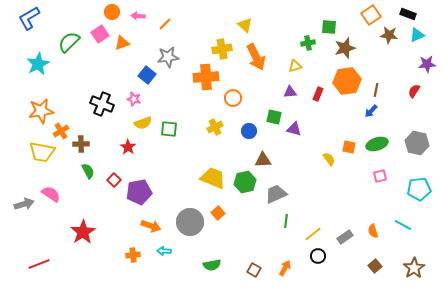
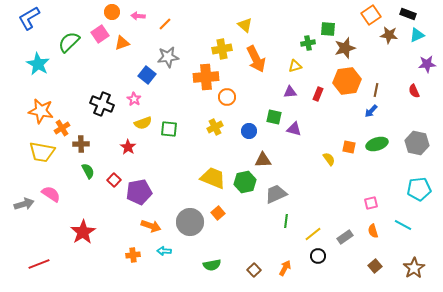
green square at (329, 27): moved 1 px left, 2 px down
orange arrow at (256, 57): moved 2 px down
cyan star at (38, 64): rotated 15 degrees counterclockwise
red semicircle at (414, 91): rotated 56 degrees counterclockwise
orange circle at (233, 98): moved 6 px left, 1 px up
pink star at (134, 99): rotated 16 degrees clockwise
orange star at (41, 111): rotated 20 degrees clockwise
orange cross at (61, 131): moved 1 px right, 3 px up
pink square at (380, 176): moved 9 px left, 27 px down
brown square at (254, 270): rotated 16 degrees clockwise
